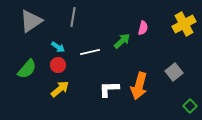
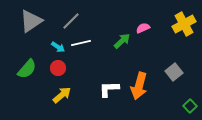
gray line: moved 2 px left, 4 px down; rotated 36 degrees clockwise
pink semicircle: rotated 128 degrees counterclockwise
white line: moved 9 px left, 9 px up
red circle: moved 3 px down
yellow arrow: moved 2 px right, 6 px down
